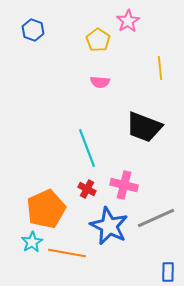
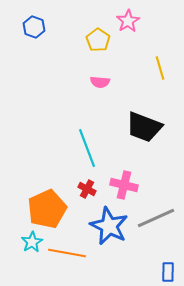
blue hexagon: moved 1 px right, 3 px up
yellow line: rotated 10 degrees counterclockwise
orange pentagon: moved 1 px right
